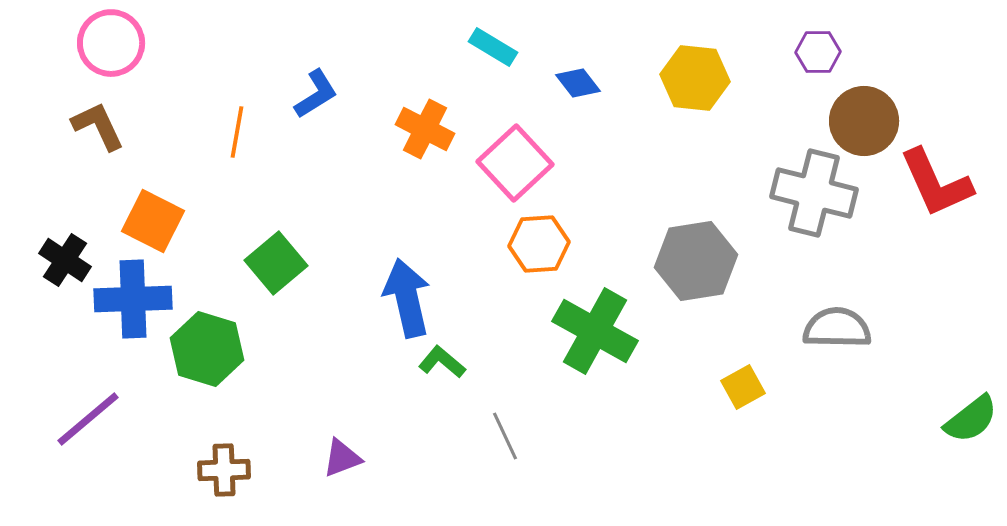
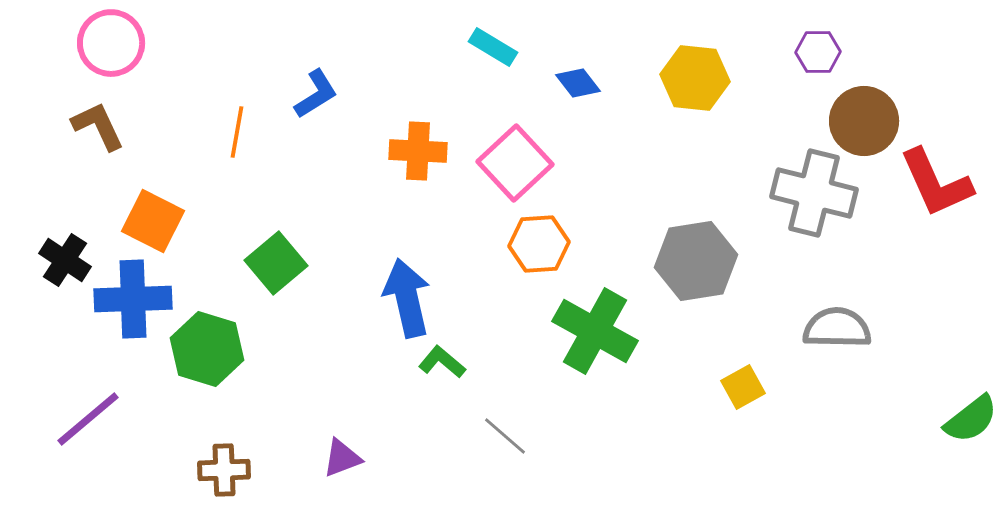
orange cross: moved 7 px left, 22 px down; rotated 24 degrees counterclockwise
gray line: rotated 24 degrees counterclockwise
